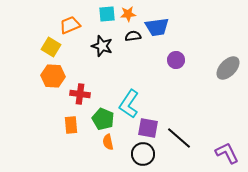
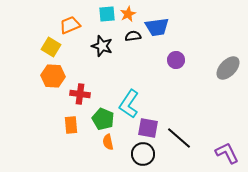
orange star: rotated 21 degrees counterclockwise
